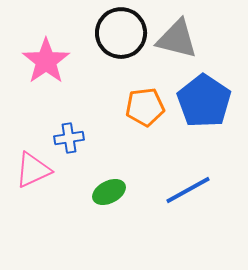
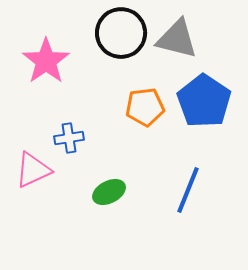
blue line: rotated 39 degrees counterclockwise
